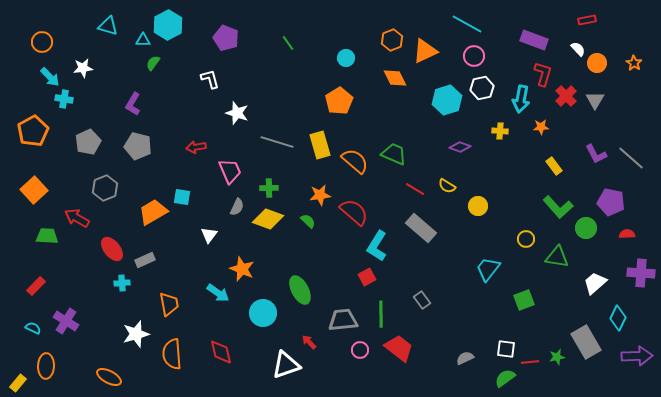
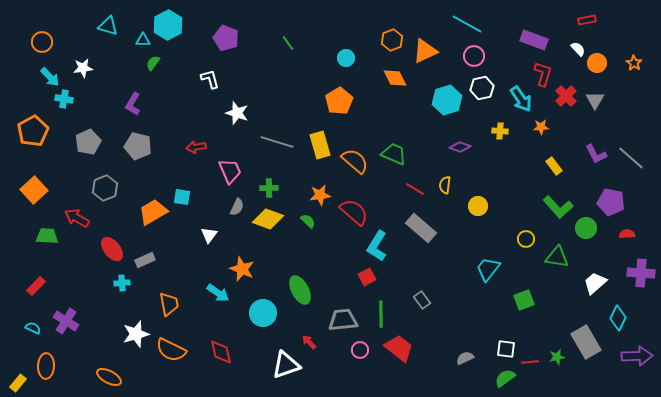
cyan arrow at (521, 99): rotated 44 degrees counterclockwise
yellow semicircle at (447, 186): moved 2 px left, 1 px up; rotated 66 degrees clockwise
orange semicircle at (172, 354): moved 1 px left, 4 px up; rotated 60 degrees counterclockwise
